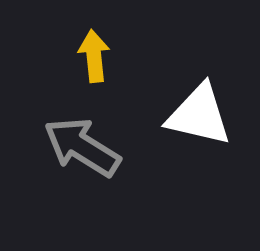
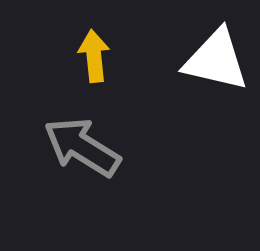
white triangle: moved 17 px right, 55 px up
